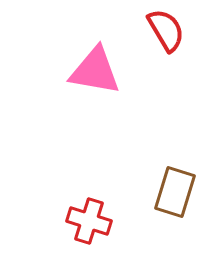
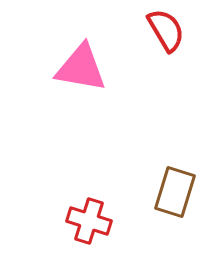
pink triangle: moved 14 px left, 3 px up
